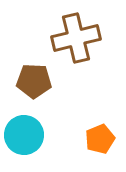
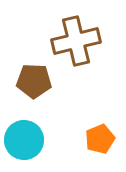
brown cross: moved 3 px down
cyan circle: moved 5 px down
